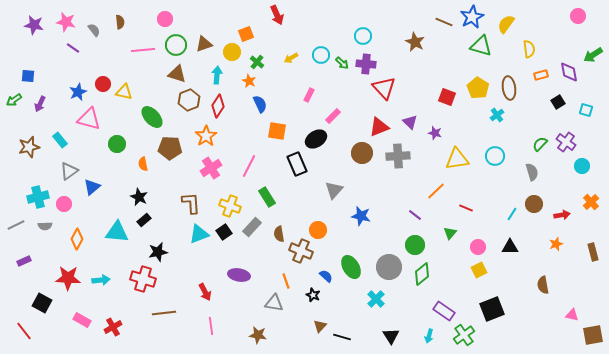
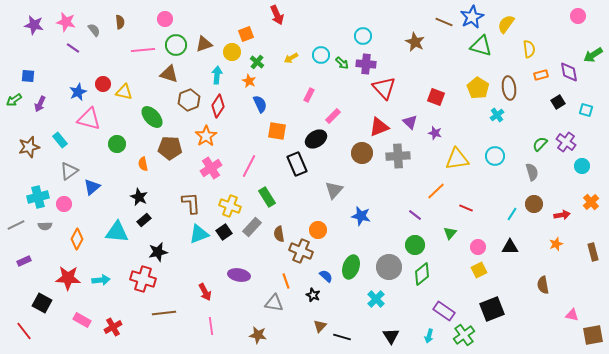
brown triangle at (177, 74): moved 8 px left
red square at (447, 97): moved 11 px left
green ellipse at (351, 267): rotated 50 degrees clockwise
